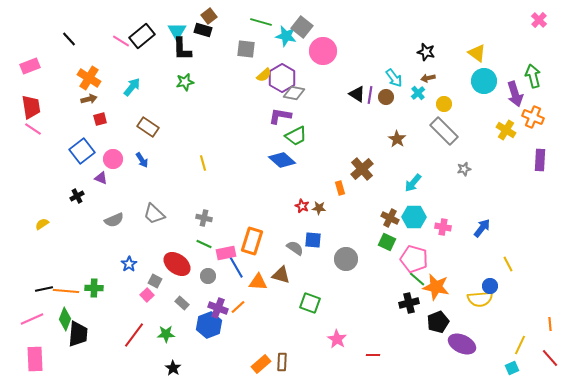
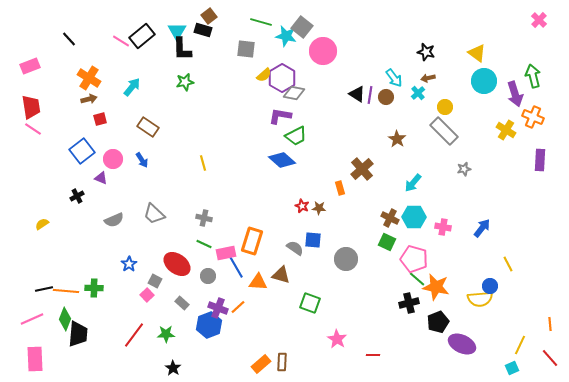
yellow circle at (444, 104): moved 1 px right, 3 px down
